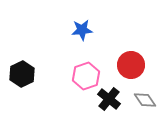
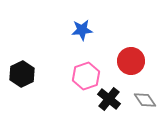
red circle: moved 4 px up
